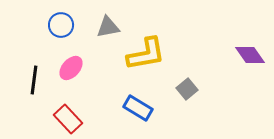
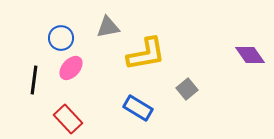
blue circle: moved 13 px down
